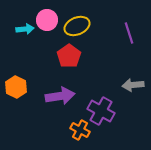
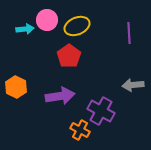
purple line: rotated 15 degrees clockwise
